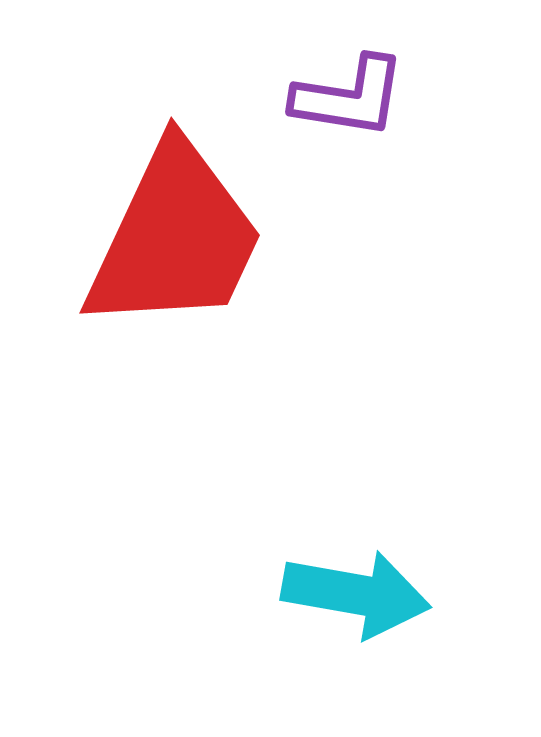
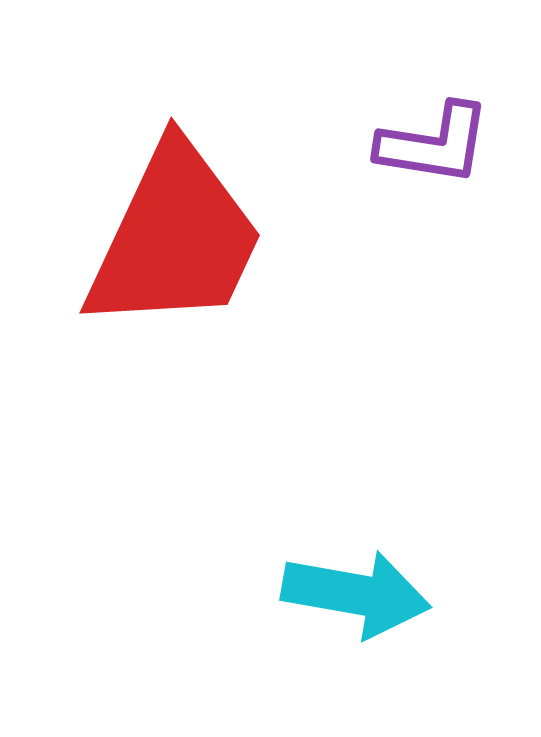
purple L-shape: moved 85 px right, 47 px down
